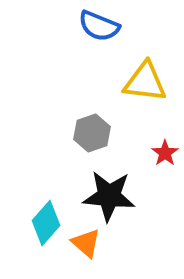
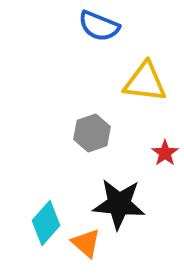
black star: moved 10 px right, 8 px down
